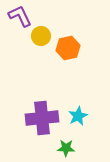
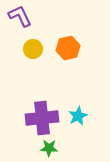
yellow circle: moved 8 px left, 13 px down
green star: moved 17 px left
